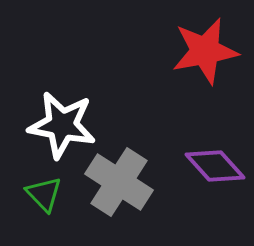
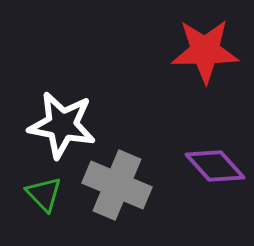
red star: rotated 10 degrees clockwise
gray cross: moved 2 px left, 3 px down; rotated 10 degrees counterclockwise
